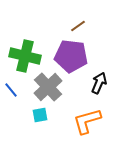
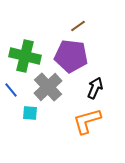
black arrow: moved 4 px left, 5 px down
cyan square: moved 10 px left, 2 px up; rotated 14 degrees clockwise
